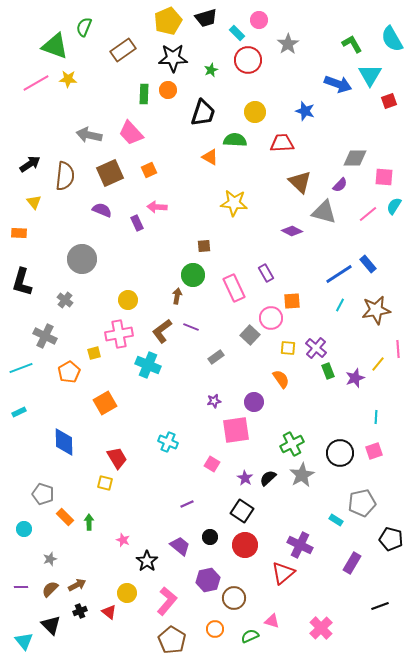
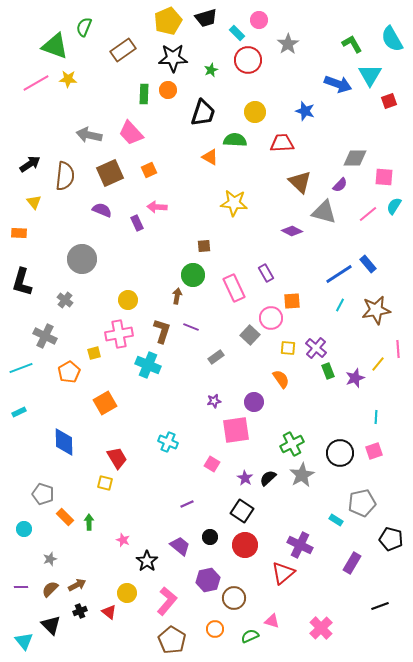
brown L-shape at (162, 331): rotated 145 degrees clockwise
